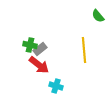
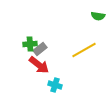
green semicircle: rotated 40 degrees counterclockwise
green cross: moved 1 px up; rotated 16 degrees counterclockwise
yellow line: rotated 65 degrees clockwise
cyan cross: moved 1 px left, 1 px up
